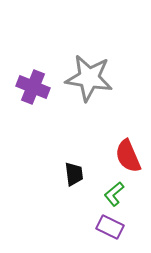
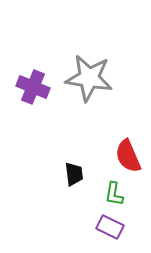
green L-shape: rotated 40 degrees counterclockwise
